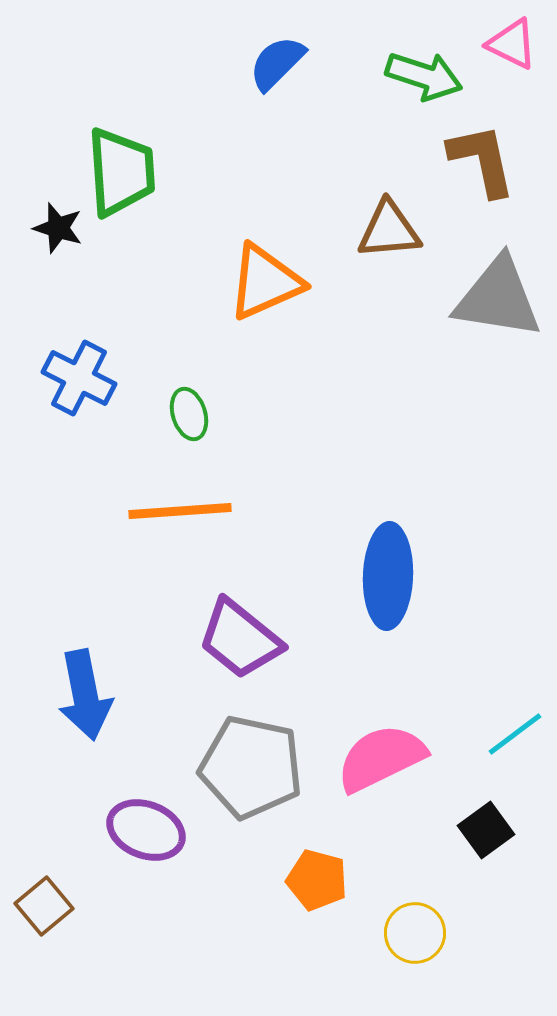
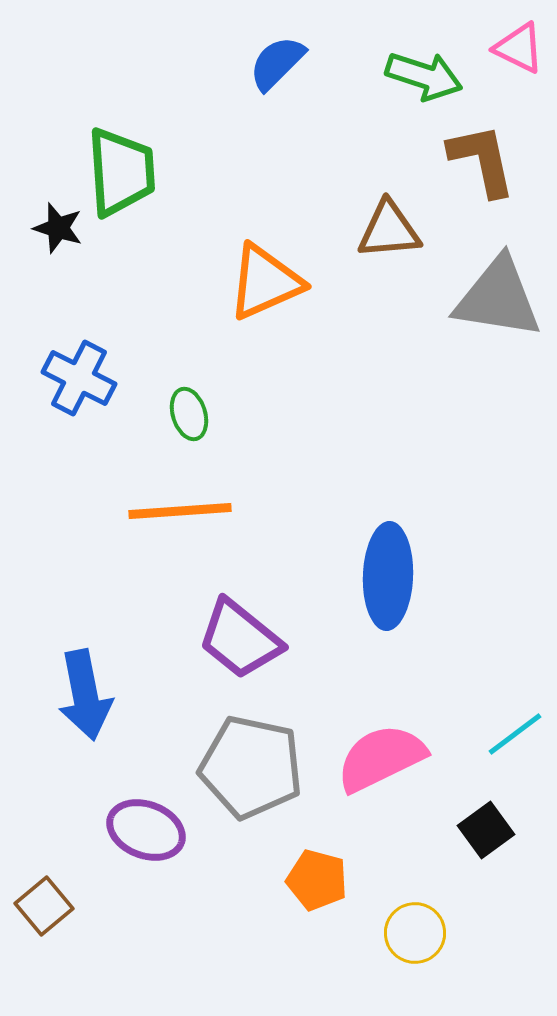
pink triangle: moved 7 px right, 4 px down
